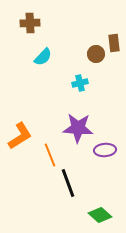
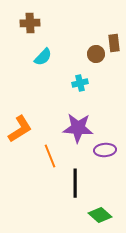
orange L-shape: moved 7 px up
orange line: moved 1 px down
black line: moved 7 px right; rotated 20 degrees clockwise
